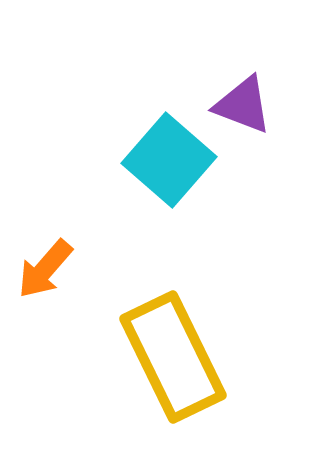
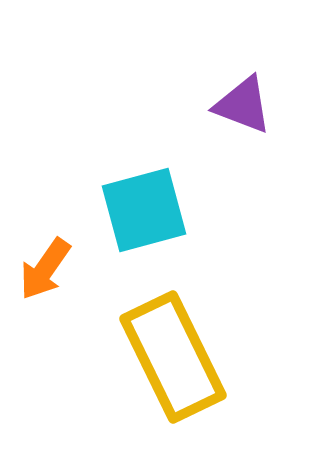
cyan square: moved 25 px left, 50 px down; rotated 34 degrees clockwise
orange arrow: rotated 6 degrees counterclockwise
